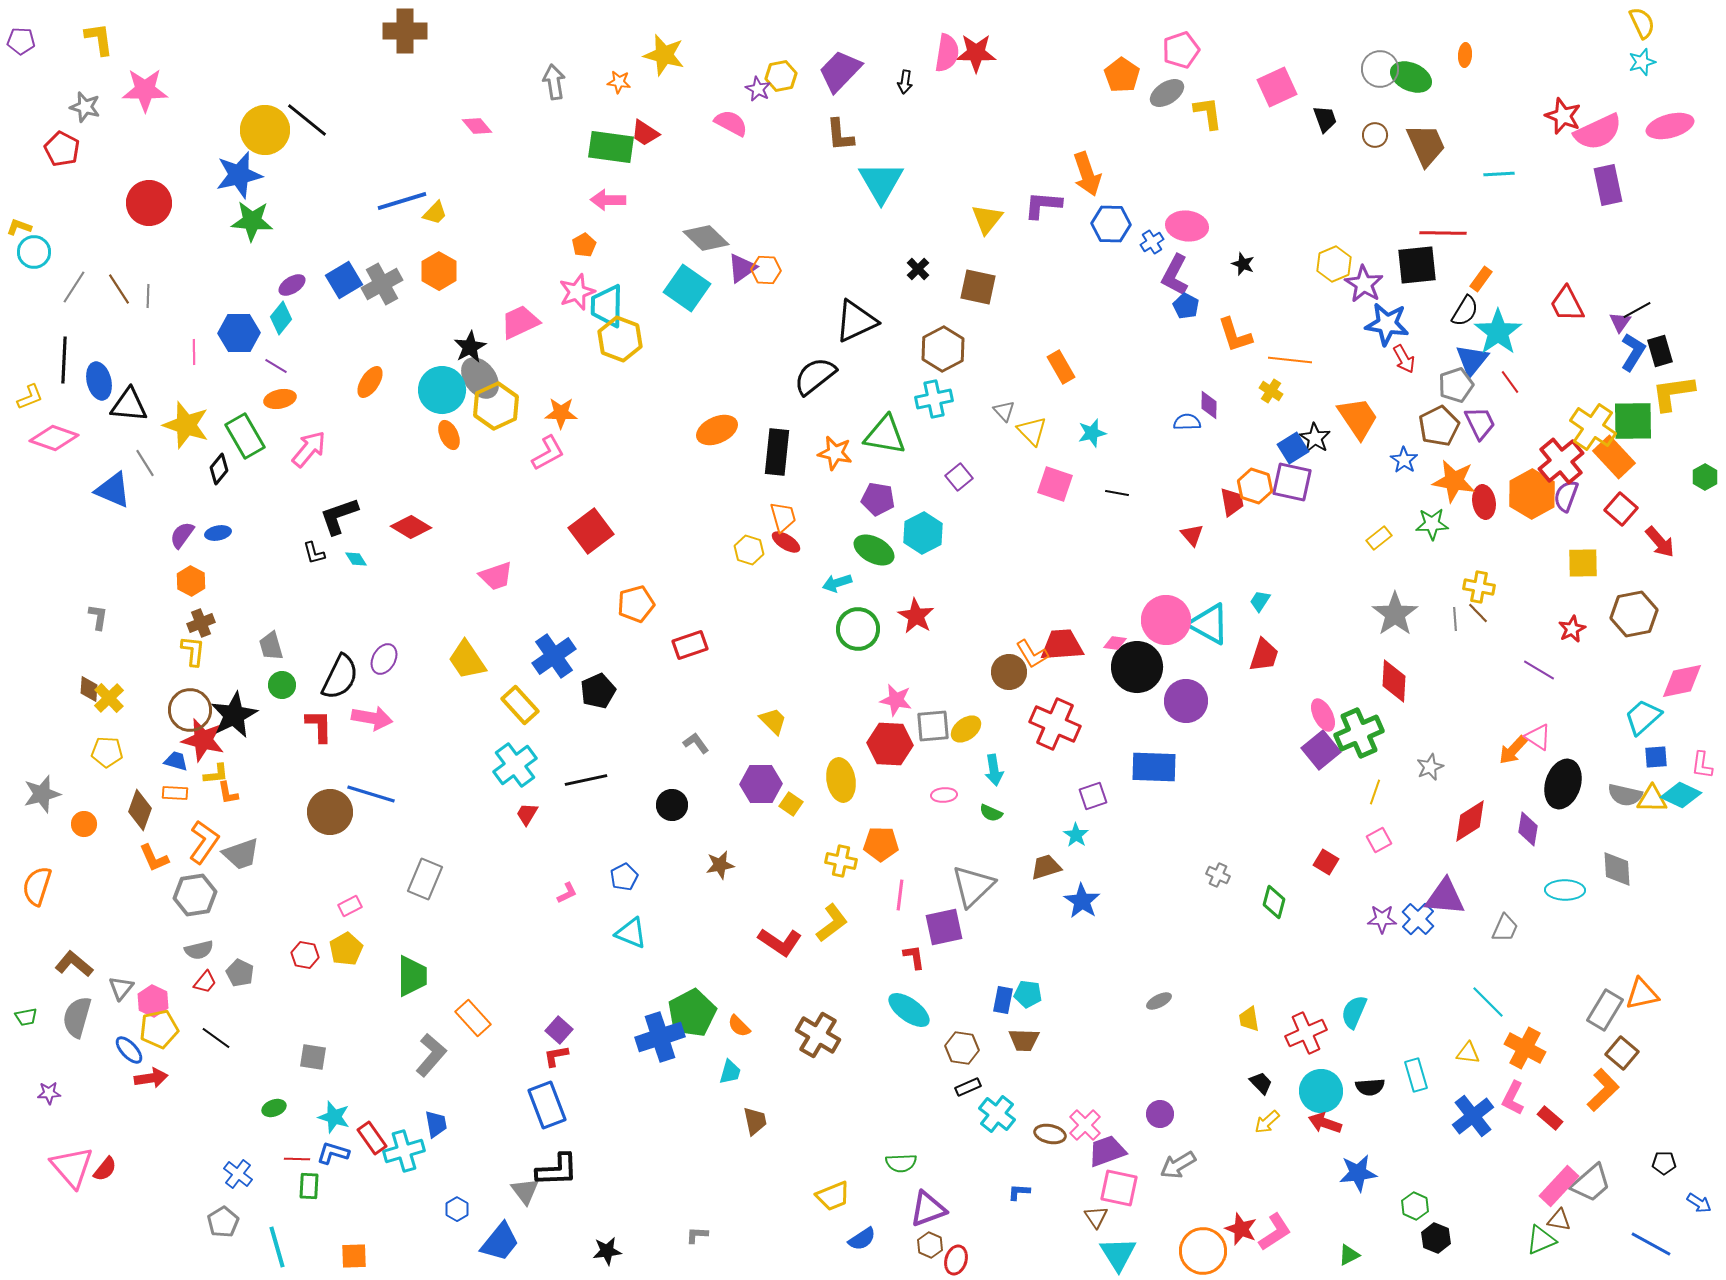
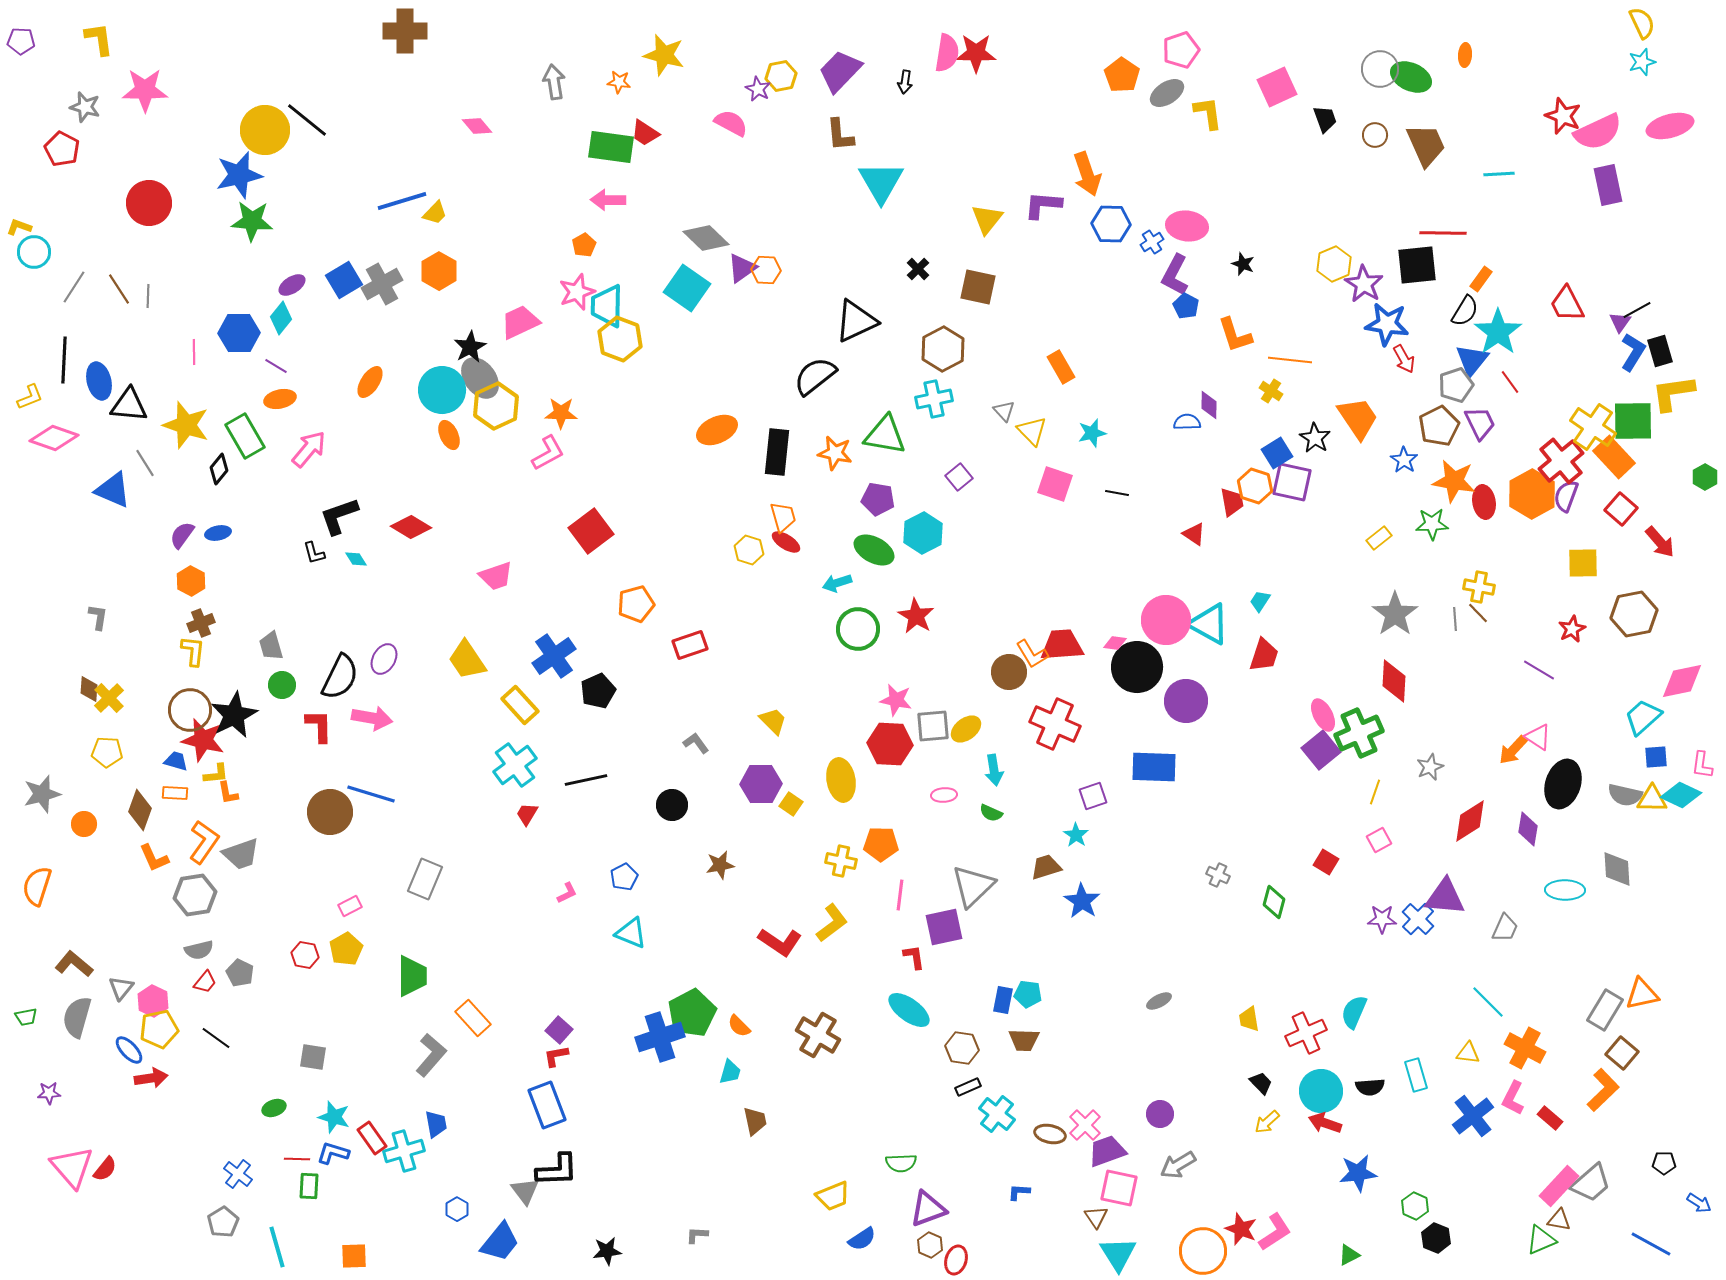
blue square at (1293, 448): moved 16 px left, 5 px down
red triangle at (1192, 535): moved 2 px right, 1 px up; rotated 15 degrees counterclockwise
